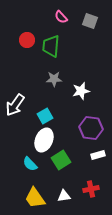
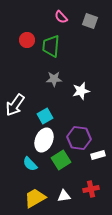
purple hexagon: moved 12 px left, 10 px down
yellow trapezoid: rotated 95 degrees clockwise
